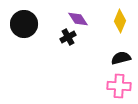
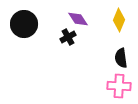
yellow diamond: moved 1 px left, 1 px up
black semicircle: rotated 84 degrees counterclockwise
